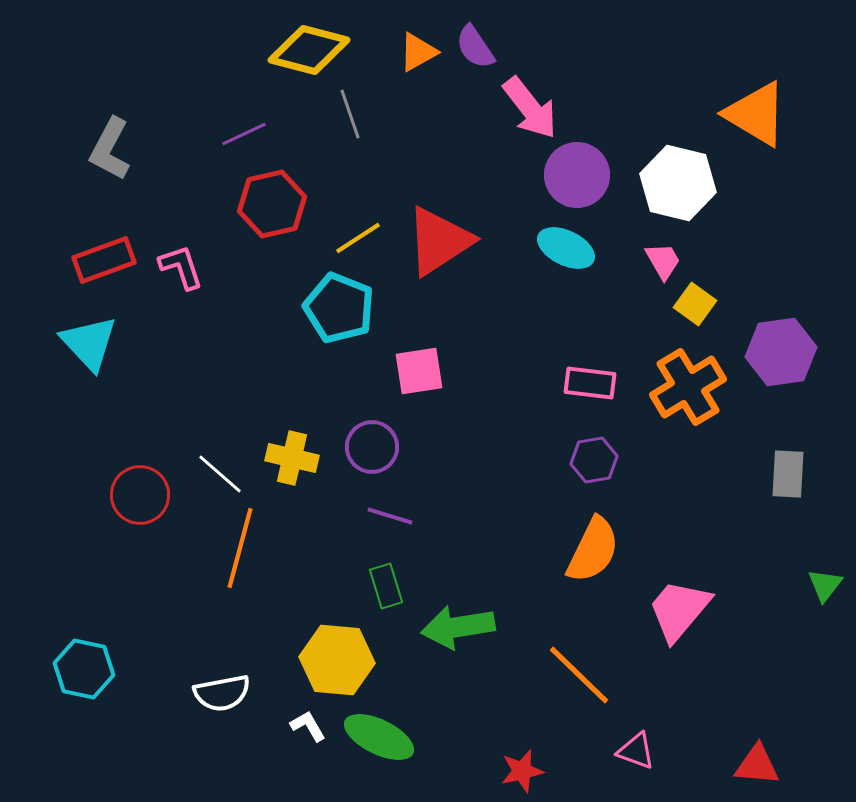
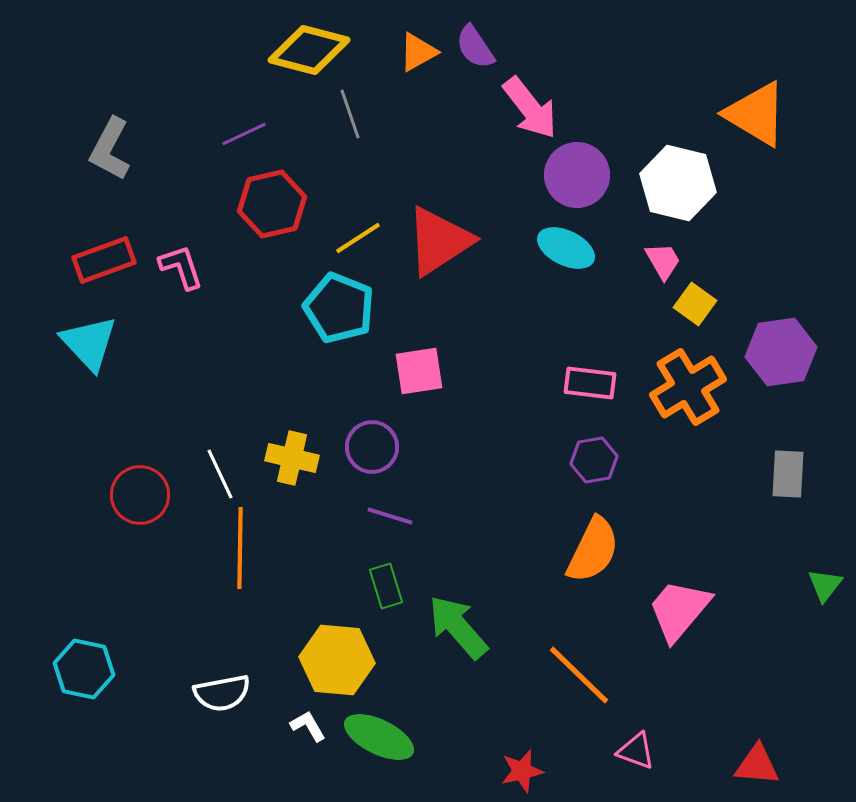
white line at (220, 474): rotated 24 degrees clockwise
orange line at (240, 548): rotated 14 degrees counterclockwise
green arrow at (458, 627): rotated 58 degrees clockwise
